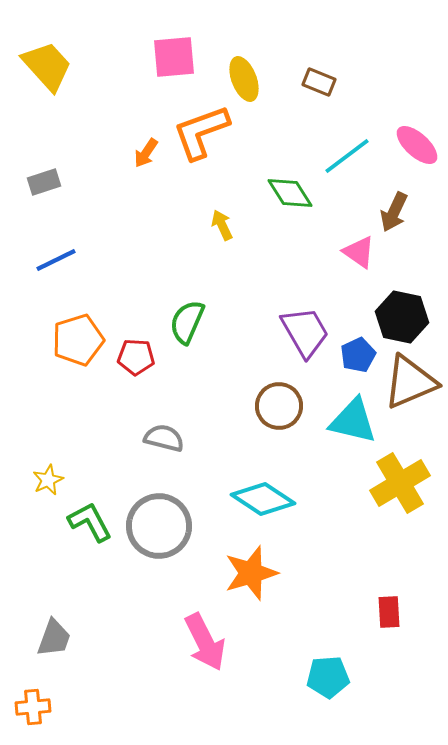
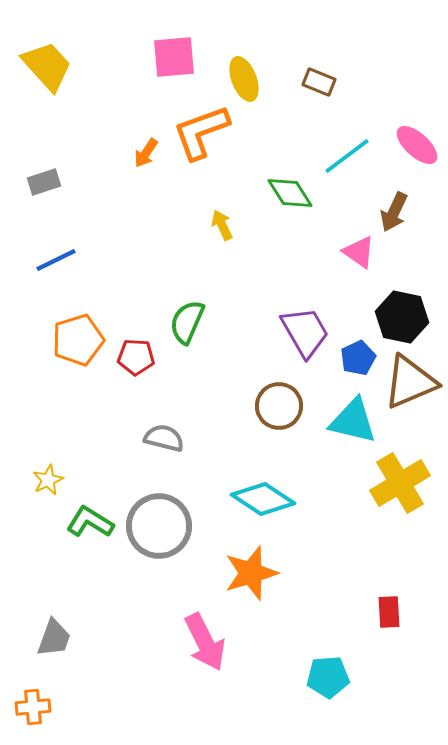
blue pentagon: moved 3 px down
green L-shape: rotated 30 degrees counterclockwise
